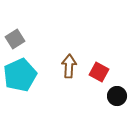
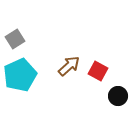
brown arrow: rotated 45 degrees clockwise
red square: moved 1 px left, 1 px up
black circle: moved 1 px right
